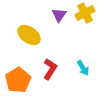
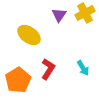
red L-shape: moved 2 px left
